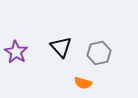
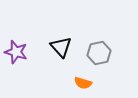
purple star: rotated 15 degrees counterclockwise
